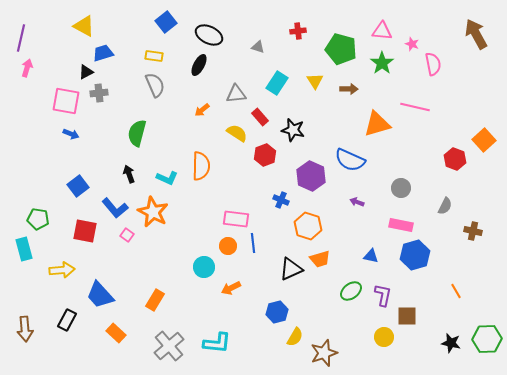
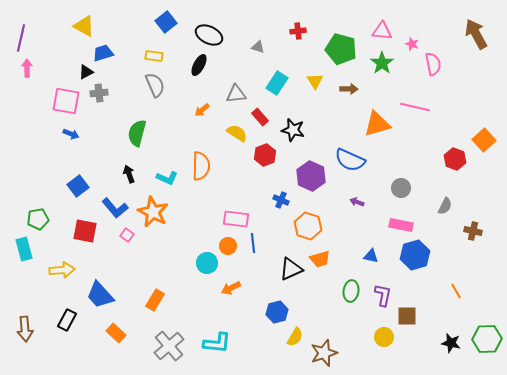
pink arrow at (27, 68): rotated 18 degrees counterclockwise
green pentagon at (38, 219): rotated 20 degrees counterclockwise
cyan circle at (204, 267): moved 3 px right, 4 px up
green ellipse at (351, 291): rotated 45 degrees counterclockwise
